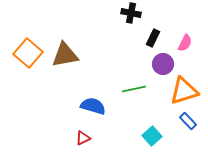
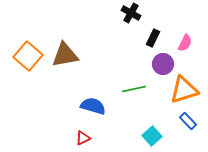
black cross: rotated 18 degrees clockwise
orange square: moved 3 px down
orange triangle: moved 1 px up
